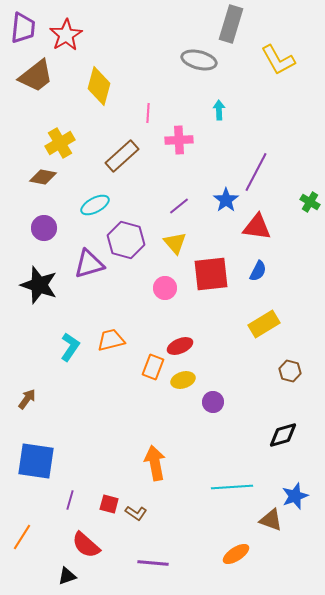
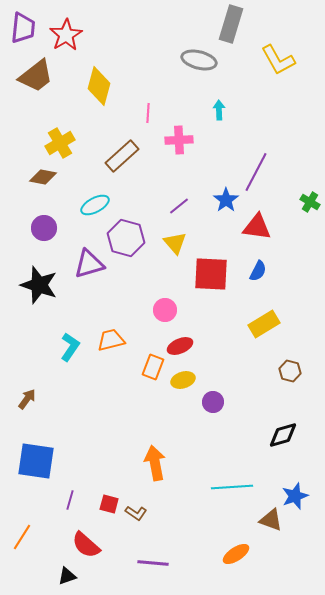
purple hexagon at (126, 240): moved 2 px up
red square at (211, 274): rotated 9 degrees clockwise
pink circle at (165, 288): moved 22 px down
